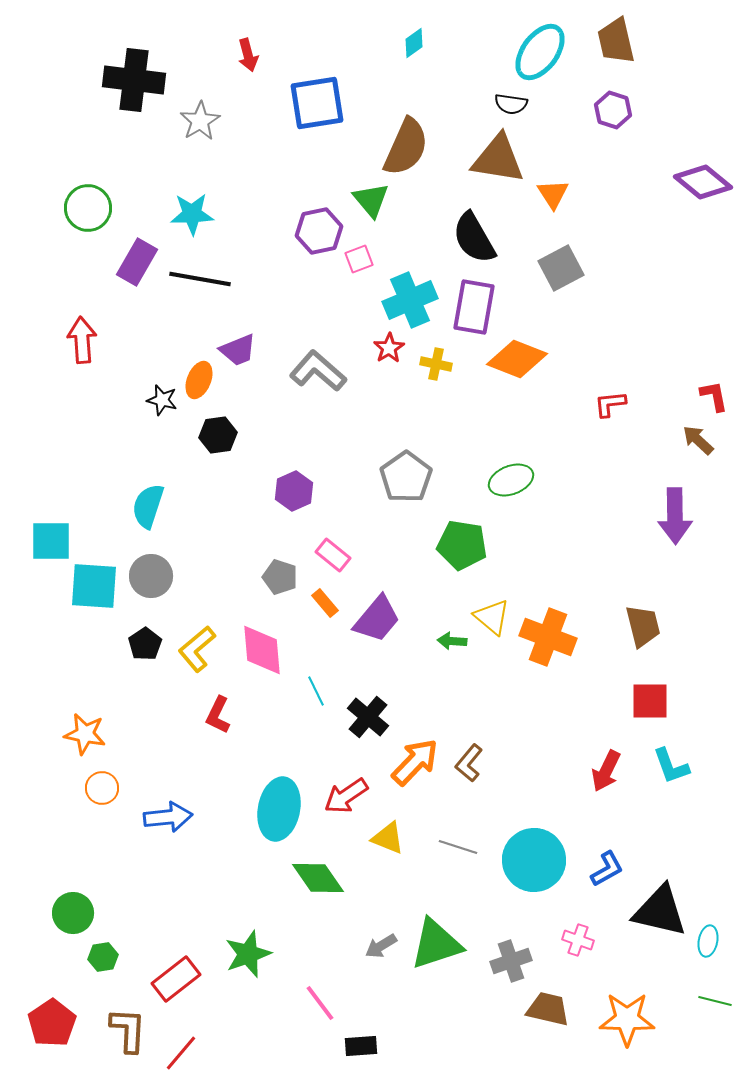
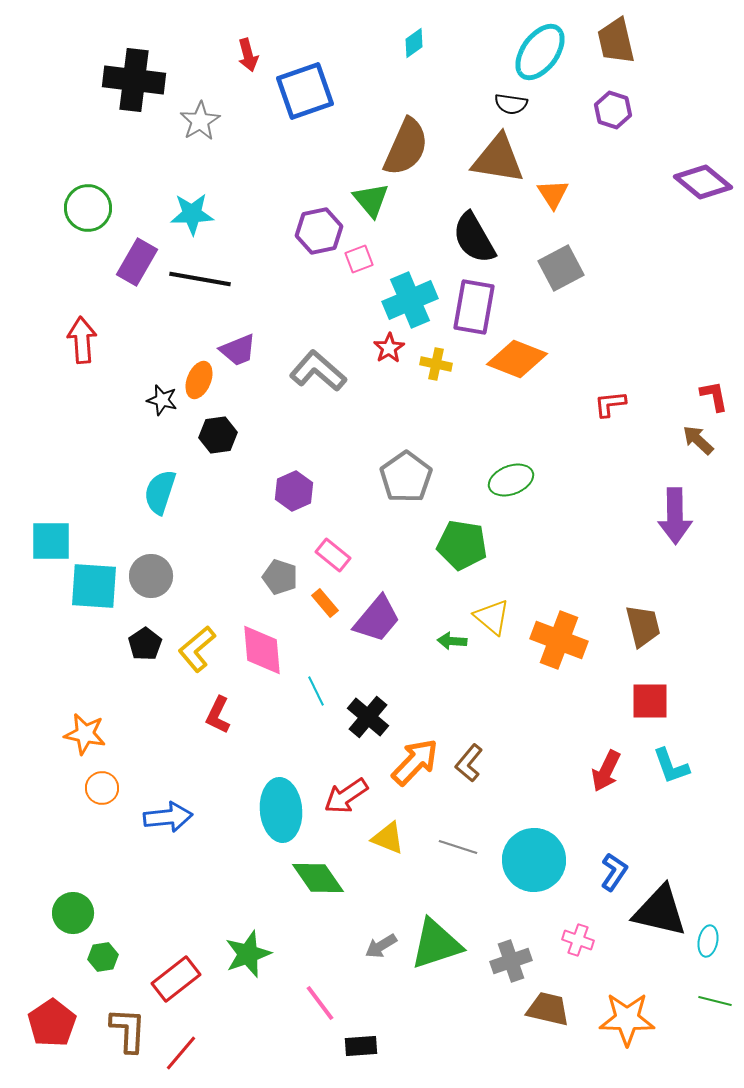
blue square at (317, 103): moved 12 px left, 12 px up; rotated 10 degrees counterclockwise
cyan semicircle at (148, 506): moved 12 px right, 14 px up
orange cross at (548, 637): moved 11 px right, 3 px down
cyan ellipse at (279, 809): moved 2 px right, 1 px down; rotated 16 degrees counterclockwise
blue L-shape at (607, 869): moved 7 px right, 3 px down; rotated 27 degrees counterclockwise
